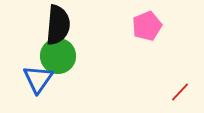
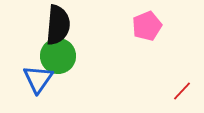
red line: moved 2 px right, 1 px up
